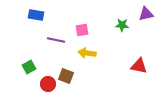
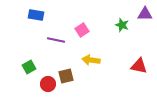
purple triangle: moved 1 px left; rotated 14 degrees clockwise
green star: rotated 16 degrees clockwise
pink square: rotated 24 degrees counterclockwise
yellow arrow: moved 4 px right, 7 px down
brown square: rotated 35 degrees counterclockwise
